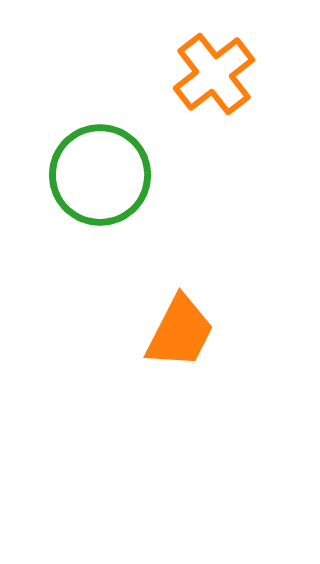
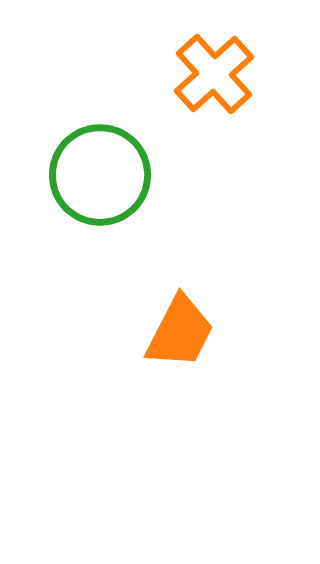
orange cross: rotated 4 degrees counterclockwise
